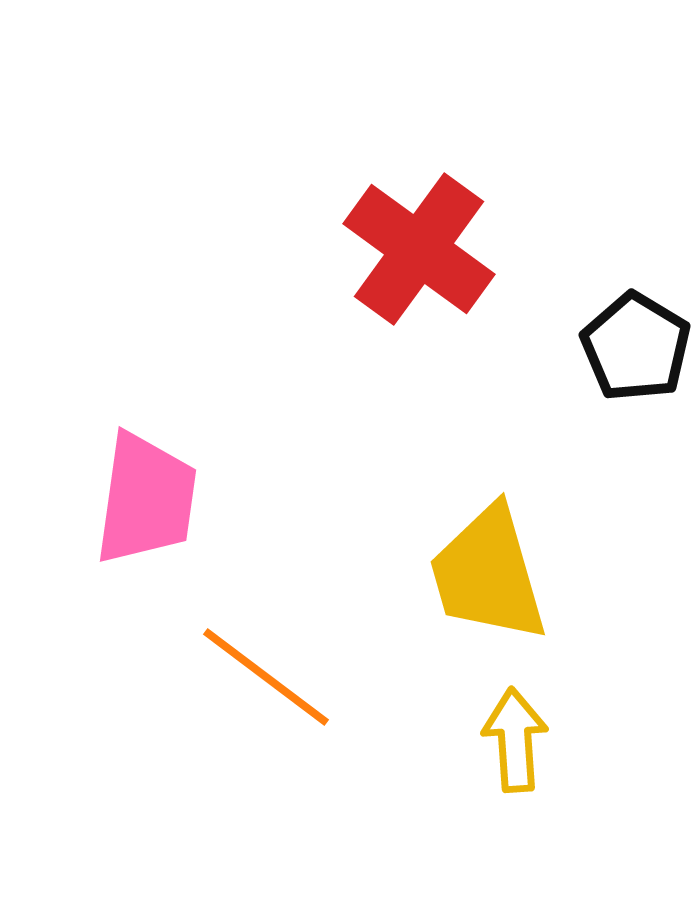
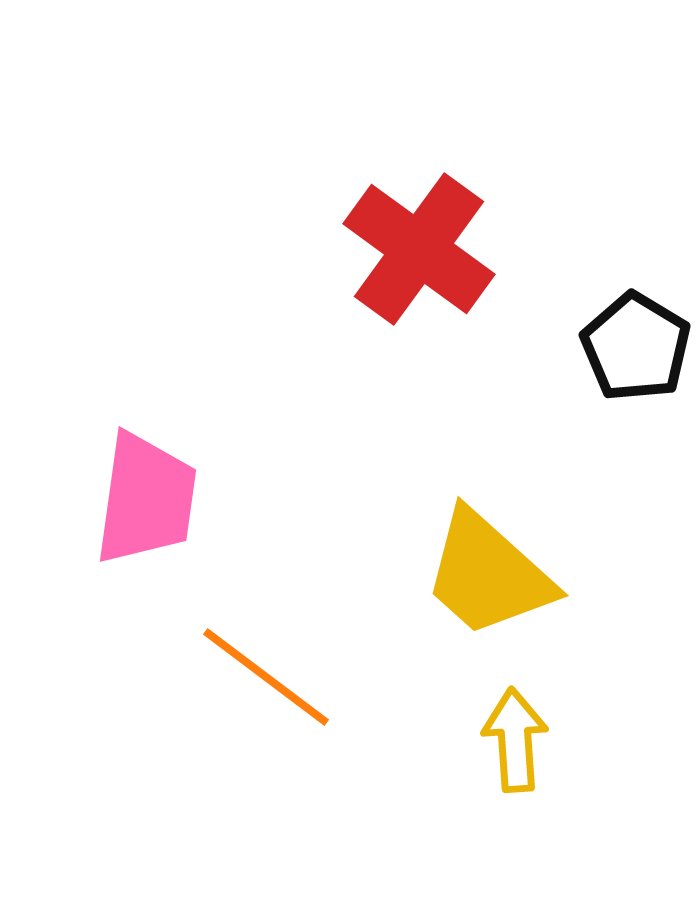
yellow trapezoid: rotated 32 degrees counterclockwise
